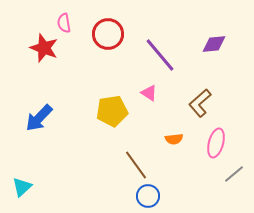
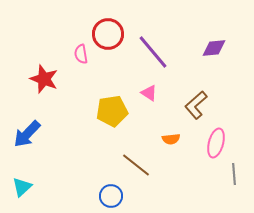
pink semicircle: moved 17 px right, 31 px down
purple diamond: moved 4 px down
red star: moved 31 px down
purple line: moved 7 px left, 3 px up
brown L-shape: moved 4 px left, 2 px down
blue arrow: moved 12 px left, 16 px down
orange semicircle: moved 3 px left
brown line: rotated 16 degrees counterclockwise
gray line: rotated 55 degrees counterclockwise
blue circle: moved 37 px left
